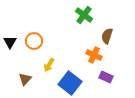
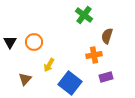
orange circle: moved 1 px down
orange cross: rotated 35 degrees counterclockwise
purple rectangle: rotated 40 degrees counterclockwise
